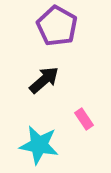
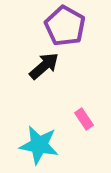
purple pentagon: moved 8 px right
black arrow: moved 14 px up
